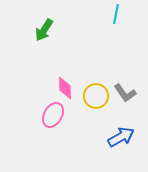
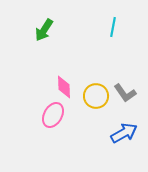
cyan line: moved 3 px left, 13 px down
pink diamond: moved 1 px left, 1 px up
blue arrow: moved 3 px right, 4 px up
